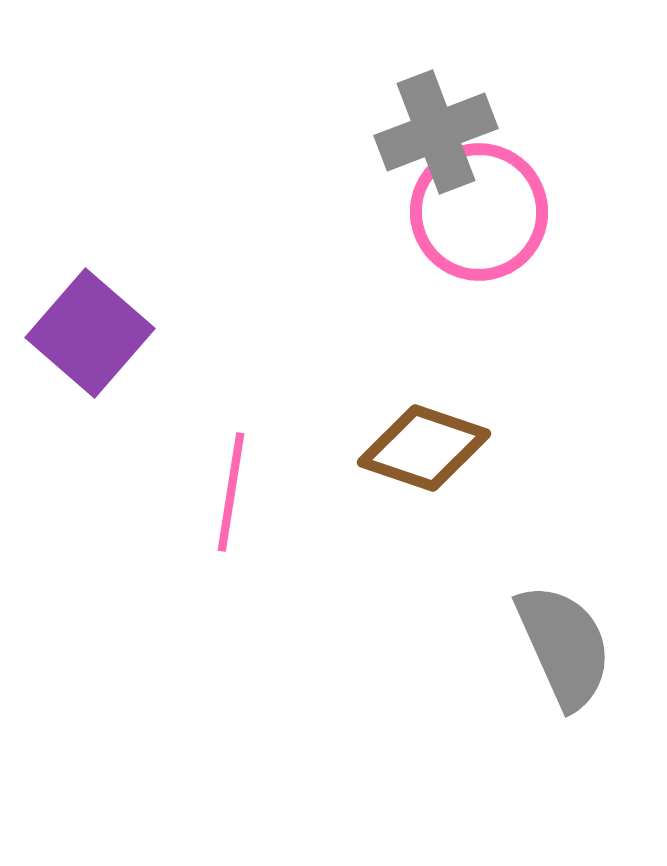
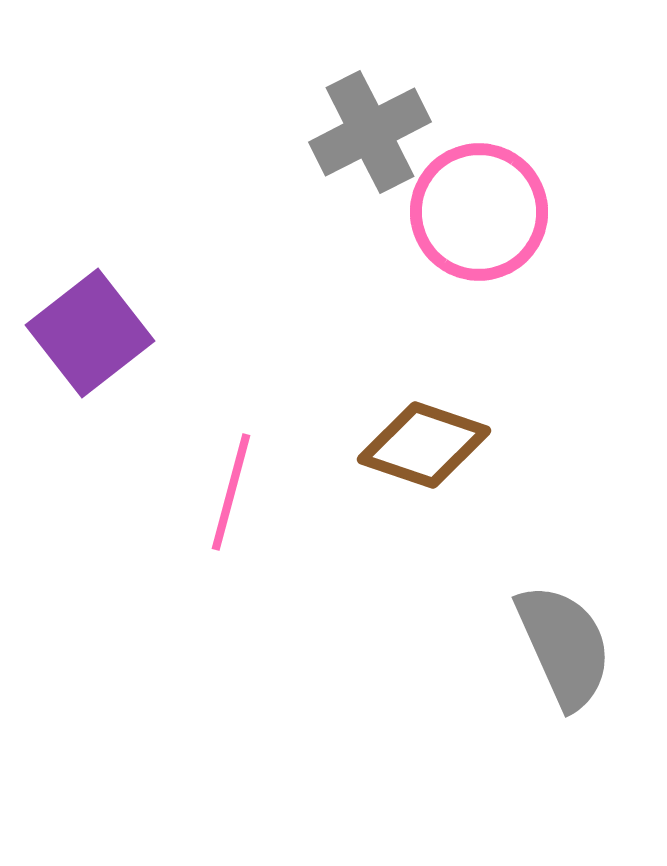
gray cross: moved 66 px left; rotated 6 degrees counterclockwise
purple square: rotated 11 degrees clockwise
brown diamond: moved 3 px up
pink line: rotated 6 degrees clockwise
